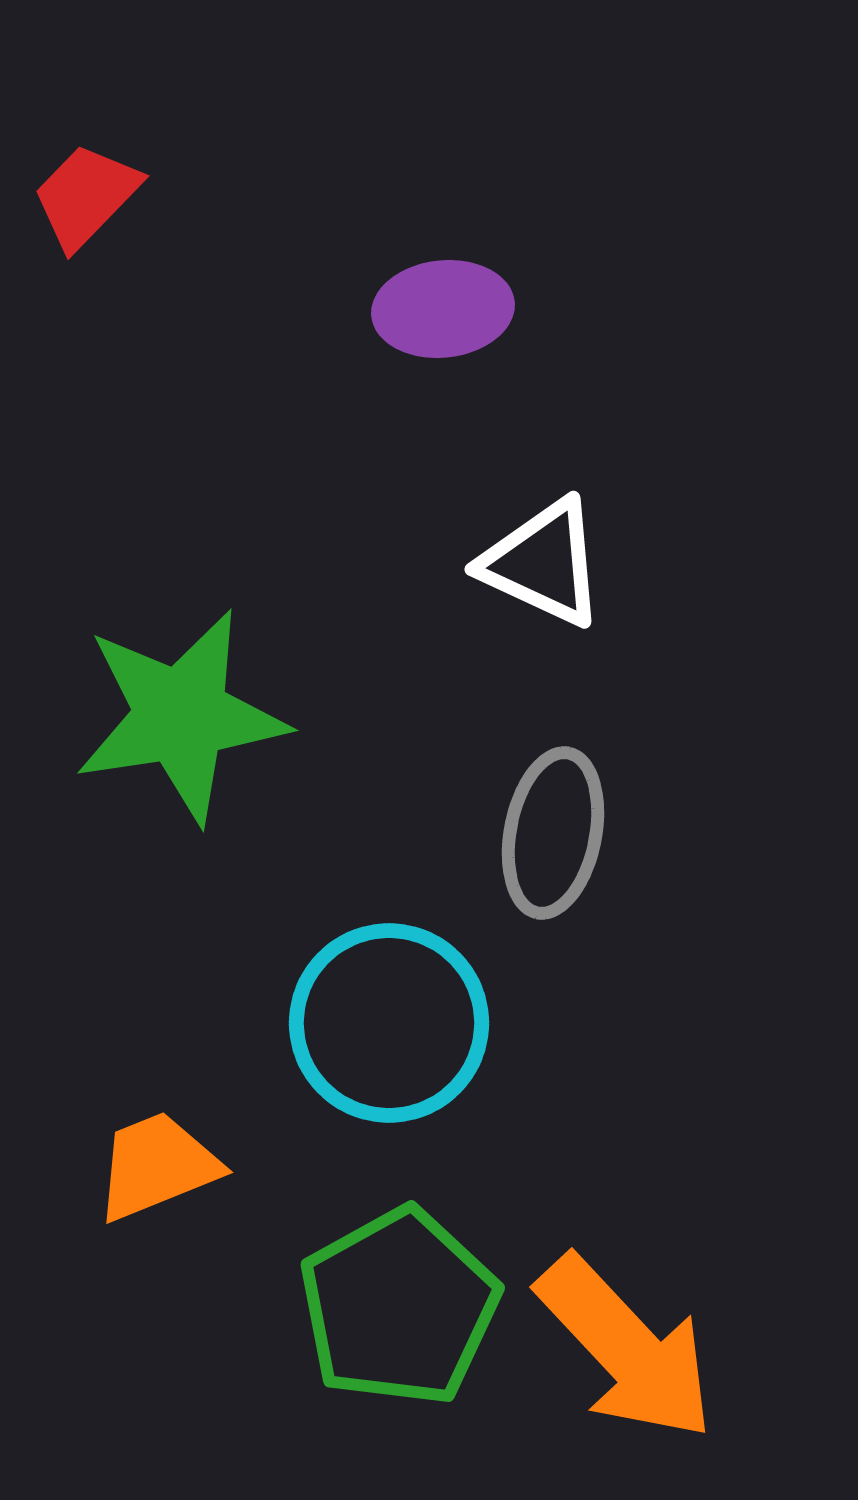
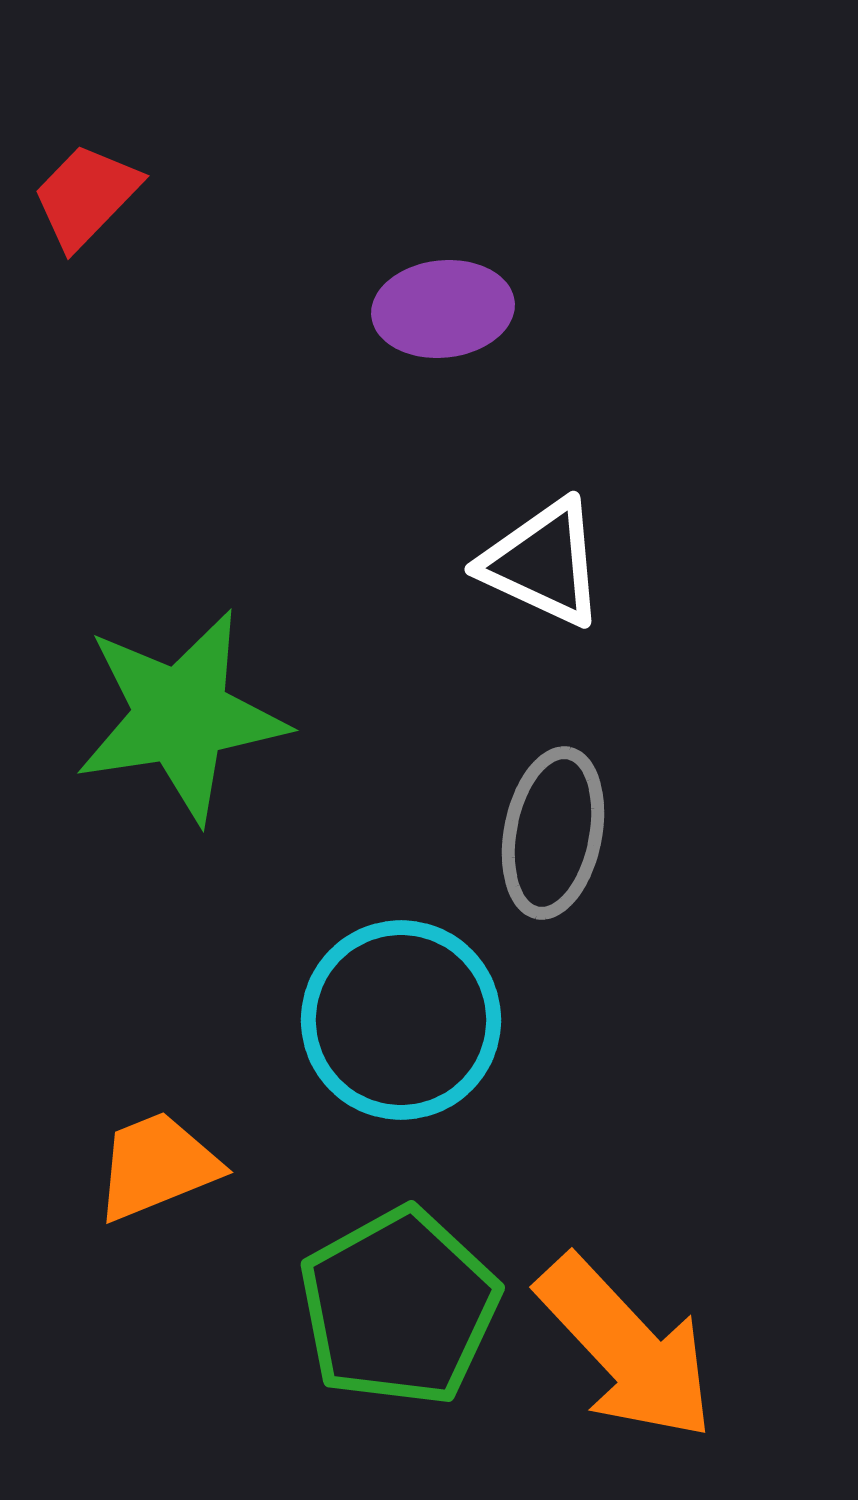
cyan circle: moved 12 px right, 3 px up
